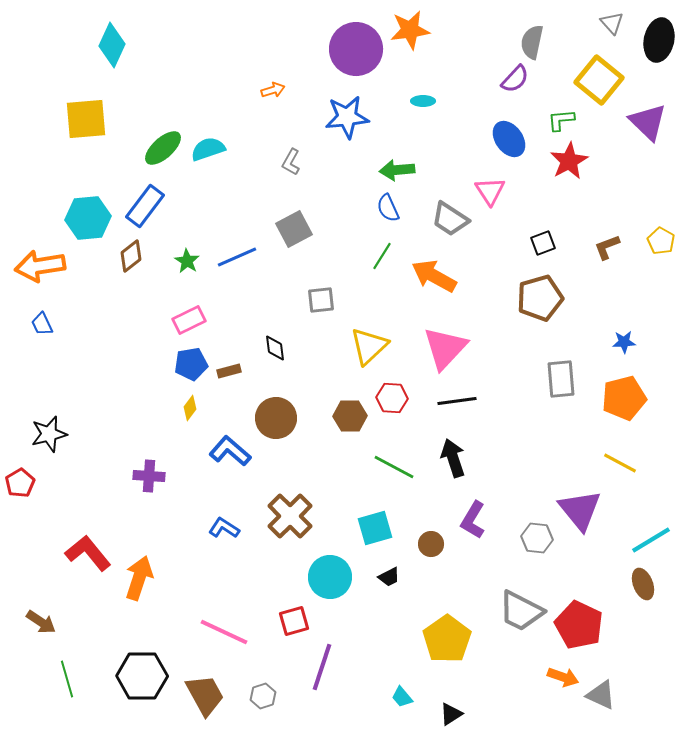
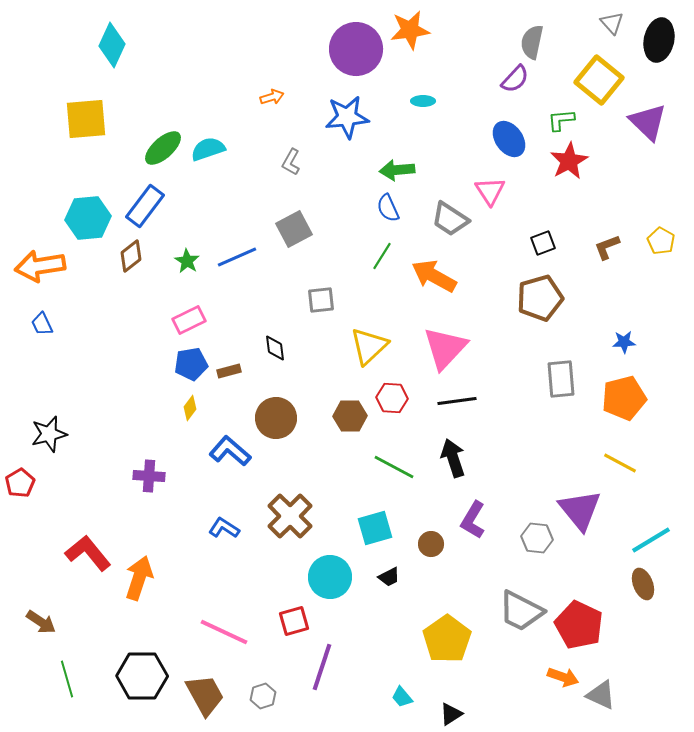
orange arrow at (273, 90): moved 1 px left, 7 px down
